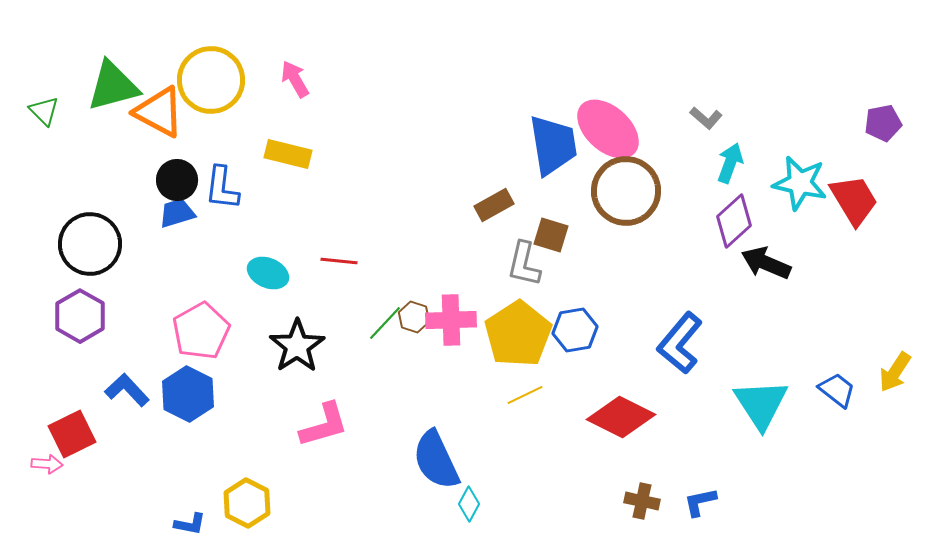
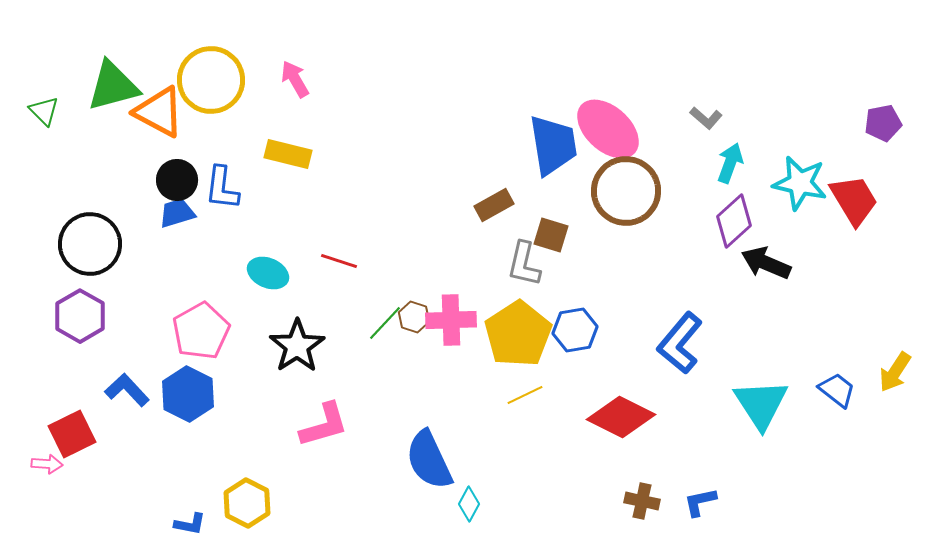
red line at (339, 261): rotated 12 degrees clockwise
blue semicircle at (436, 460): moved 7 px left
